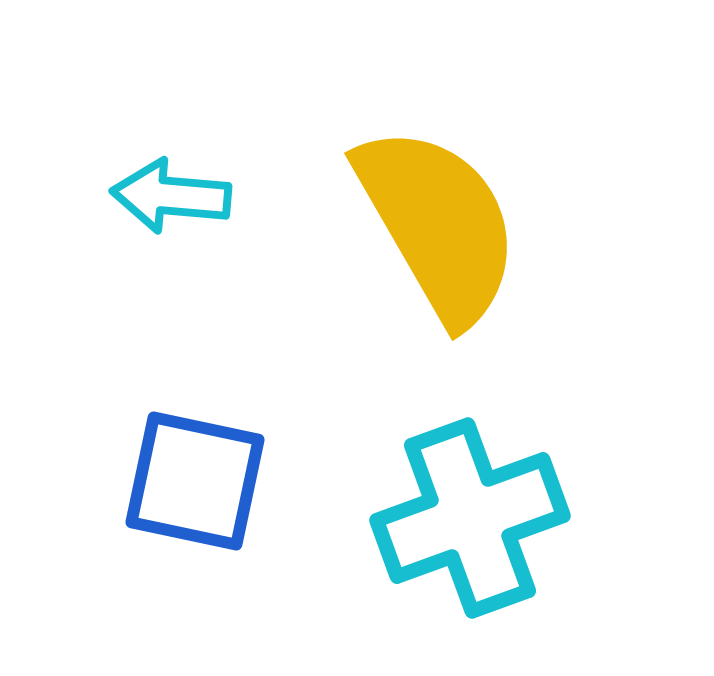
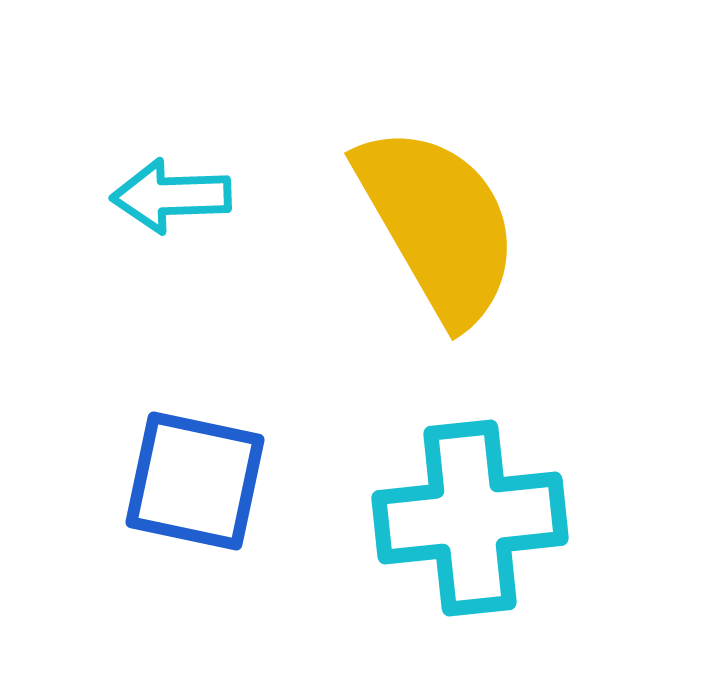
cyan arrow: rotated 7 degrees counterclockwise
cyan cross: rotated 14 degrees clockwise
